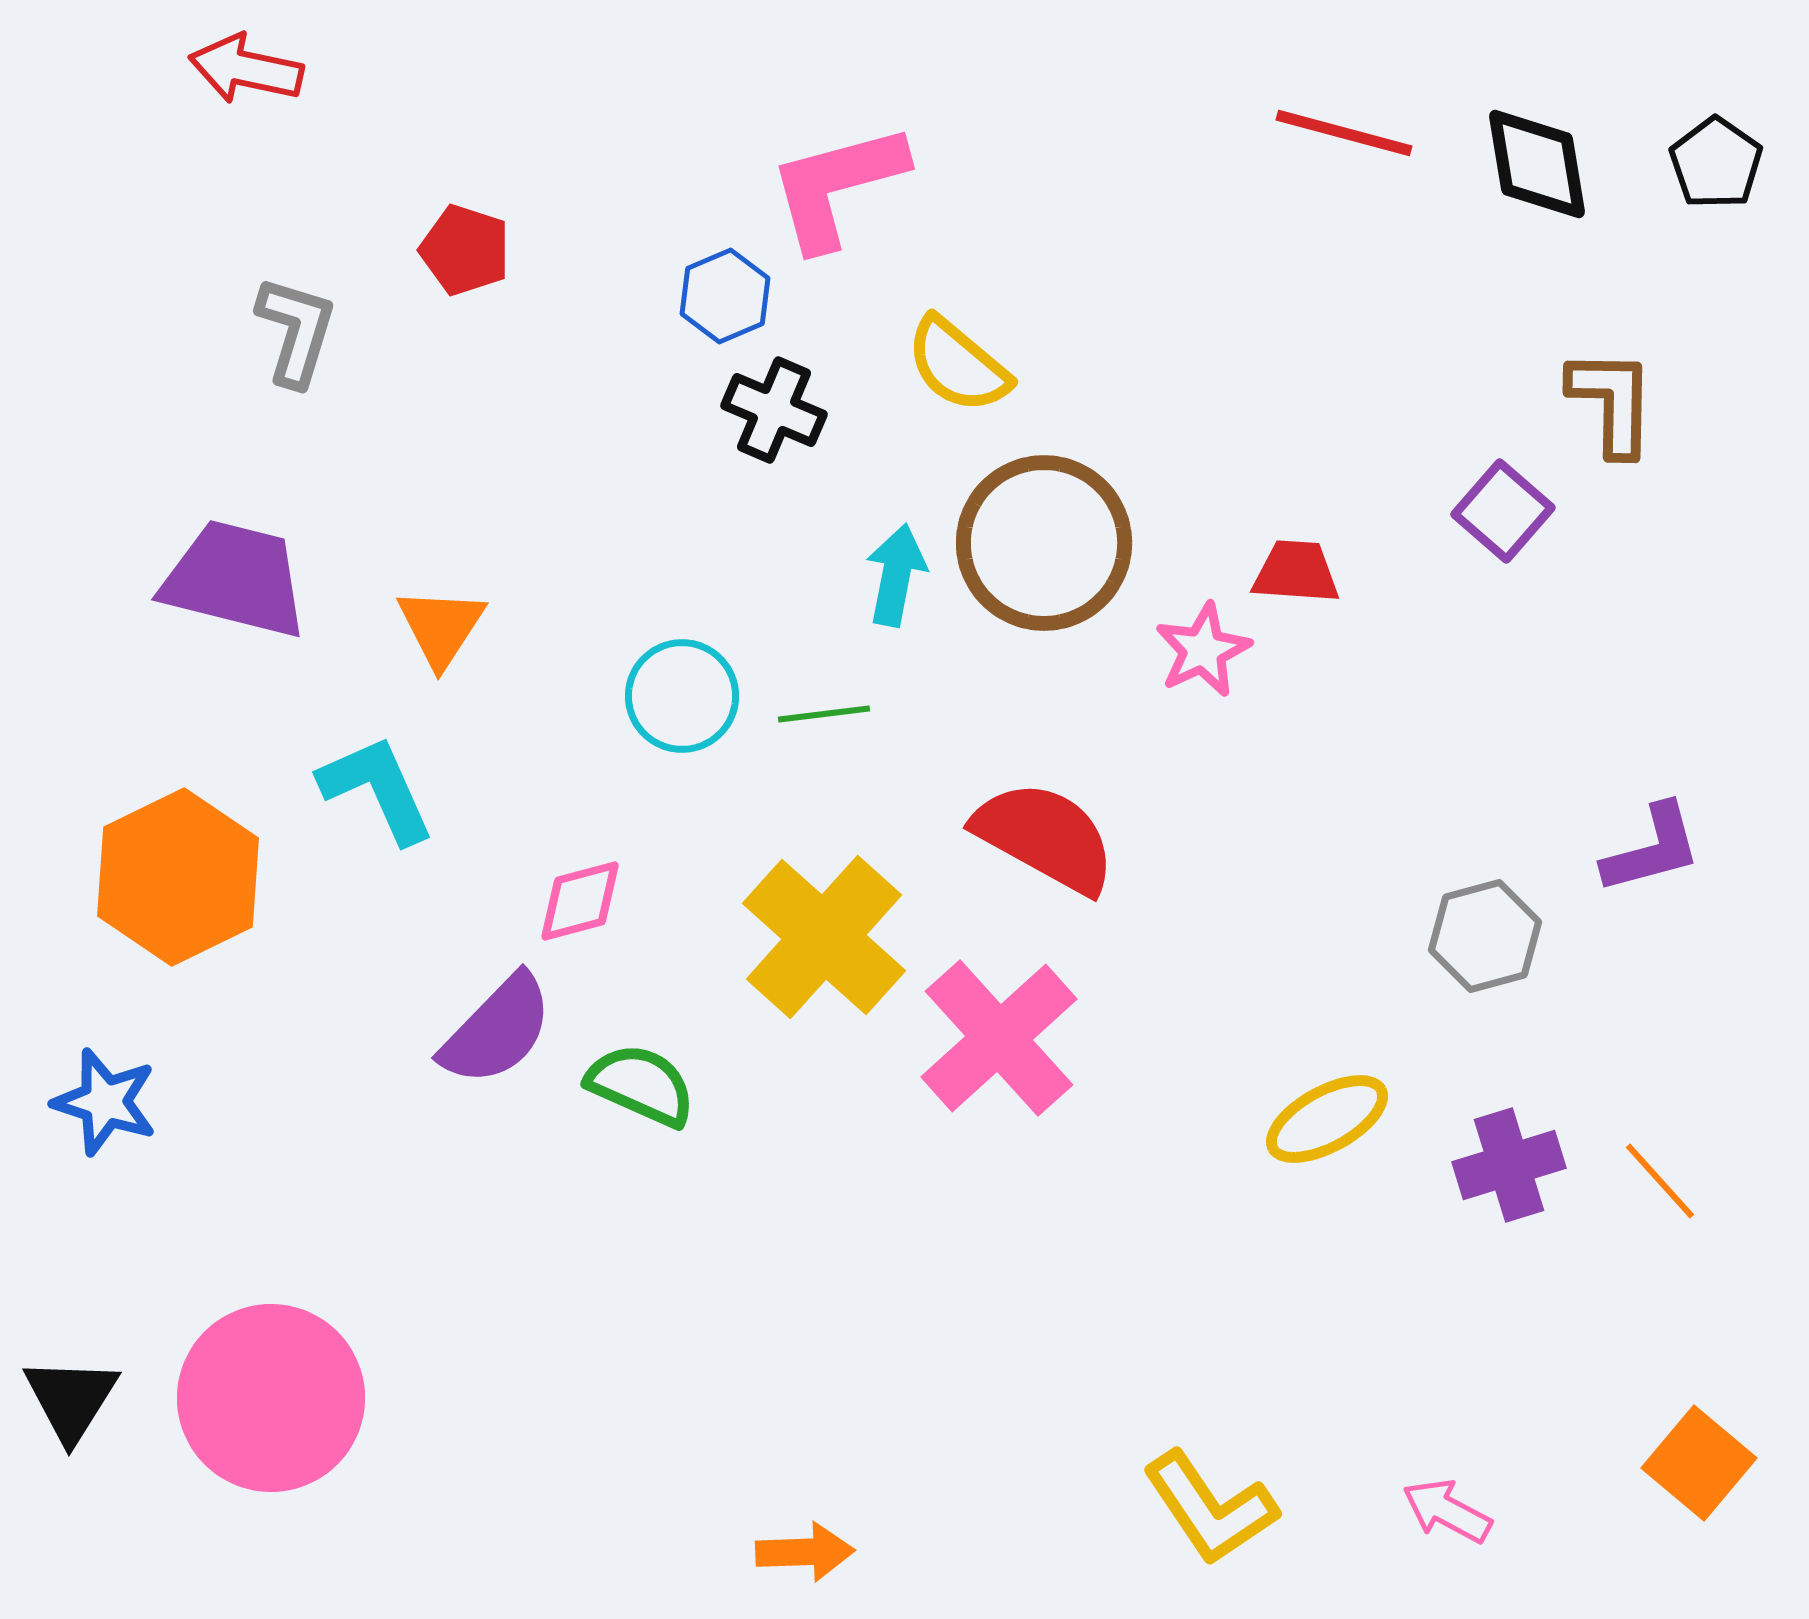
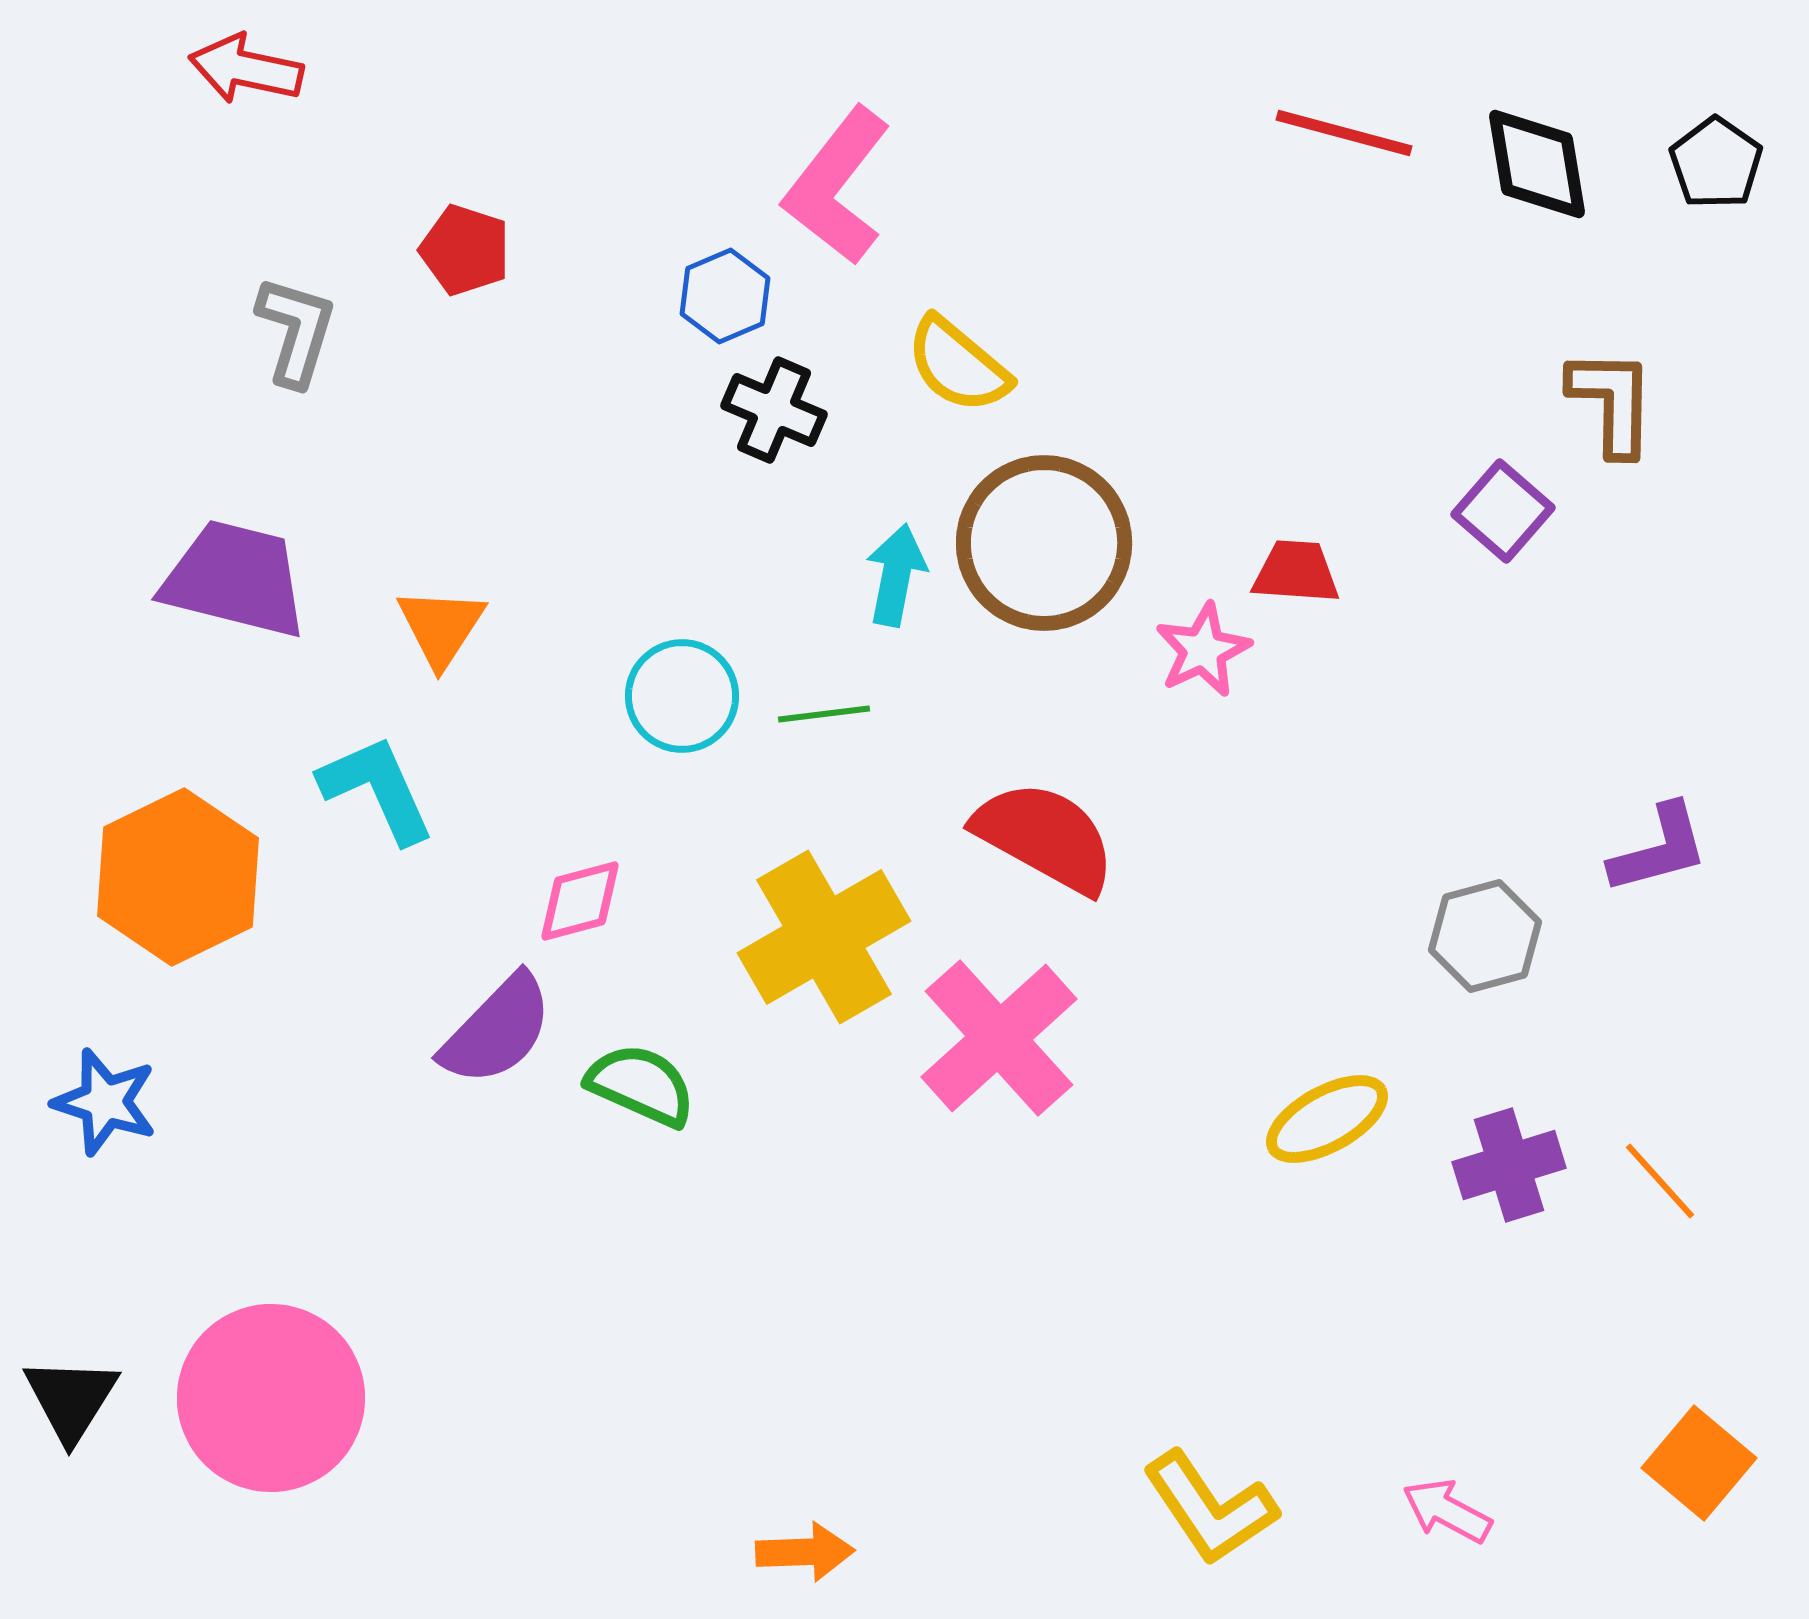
pink L-shape: rotated 37 degrees counterclockwise
purple L-shape: moved 7 px right
yellow cross: rotated 18 degrees clockwise
